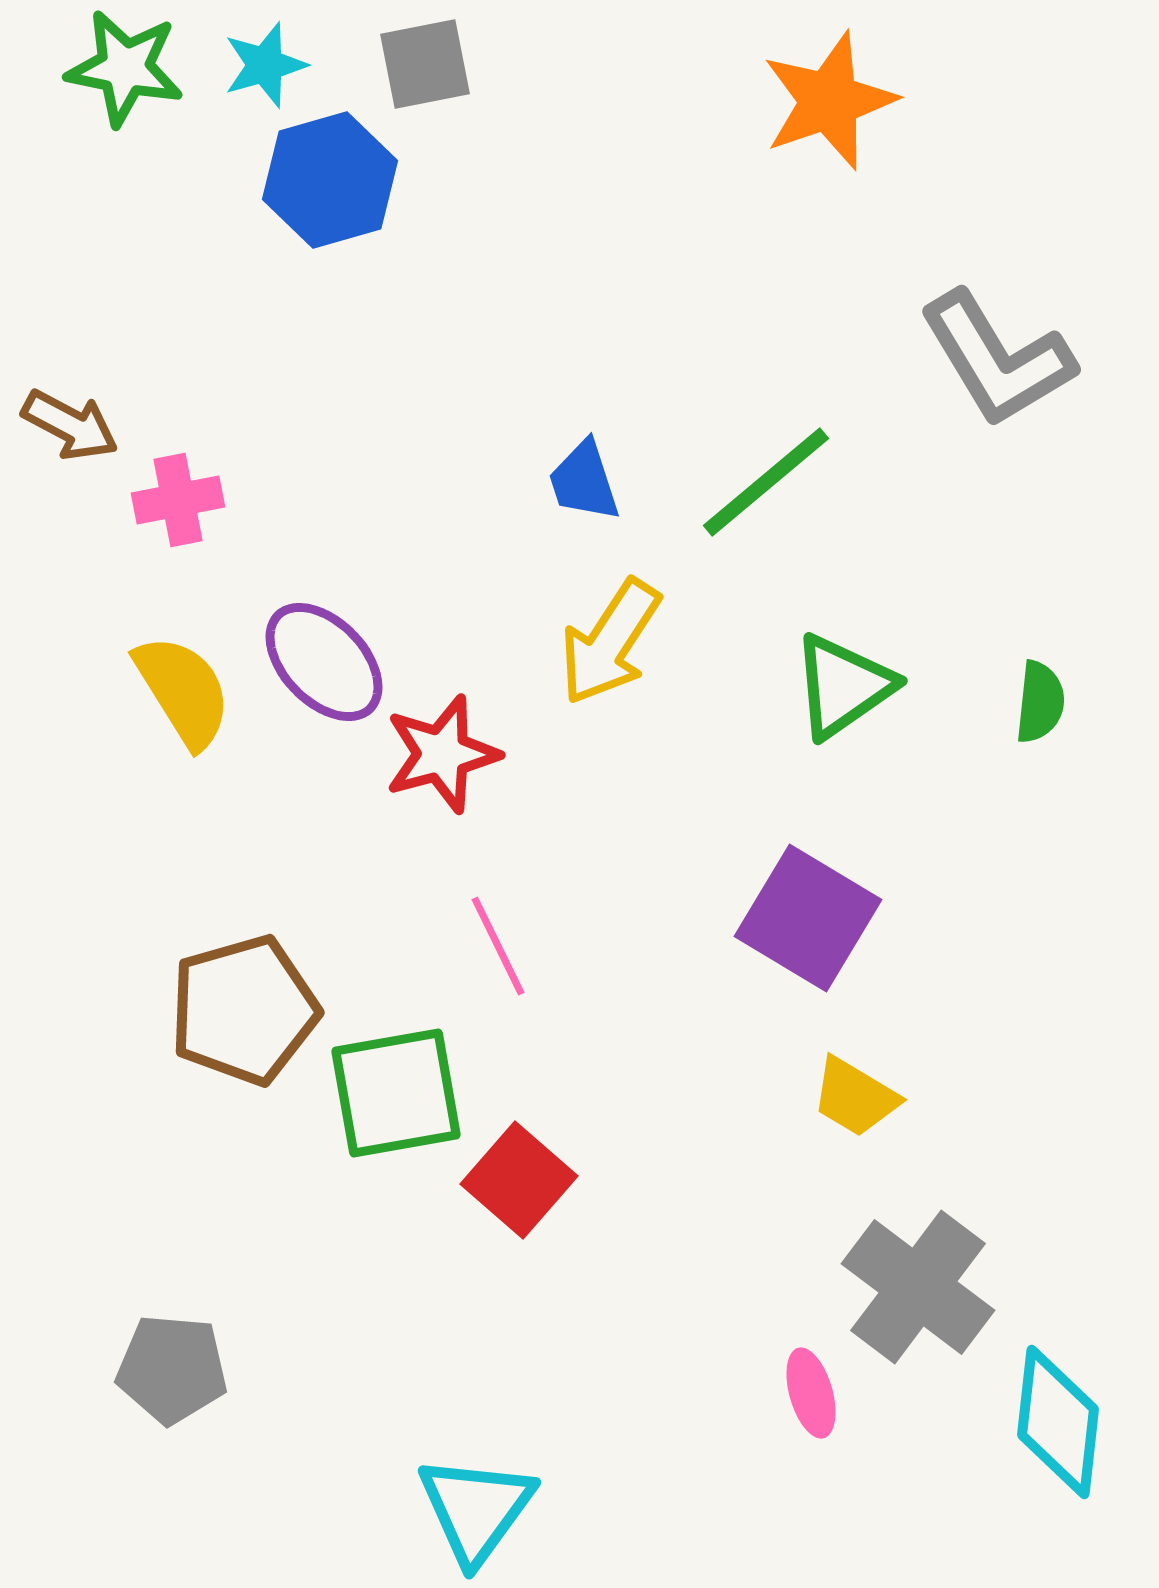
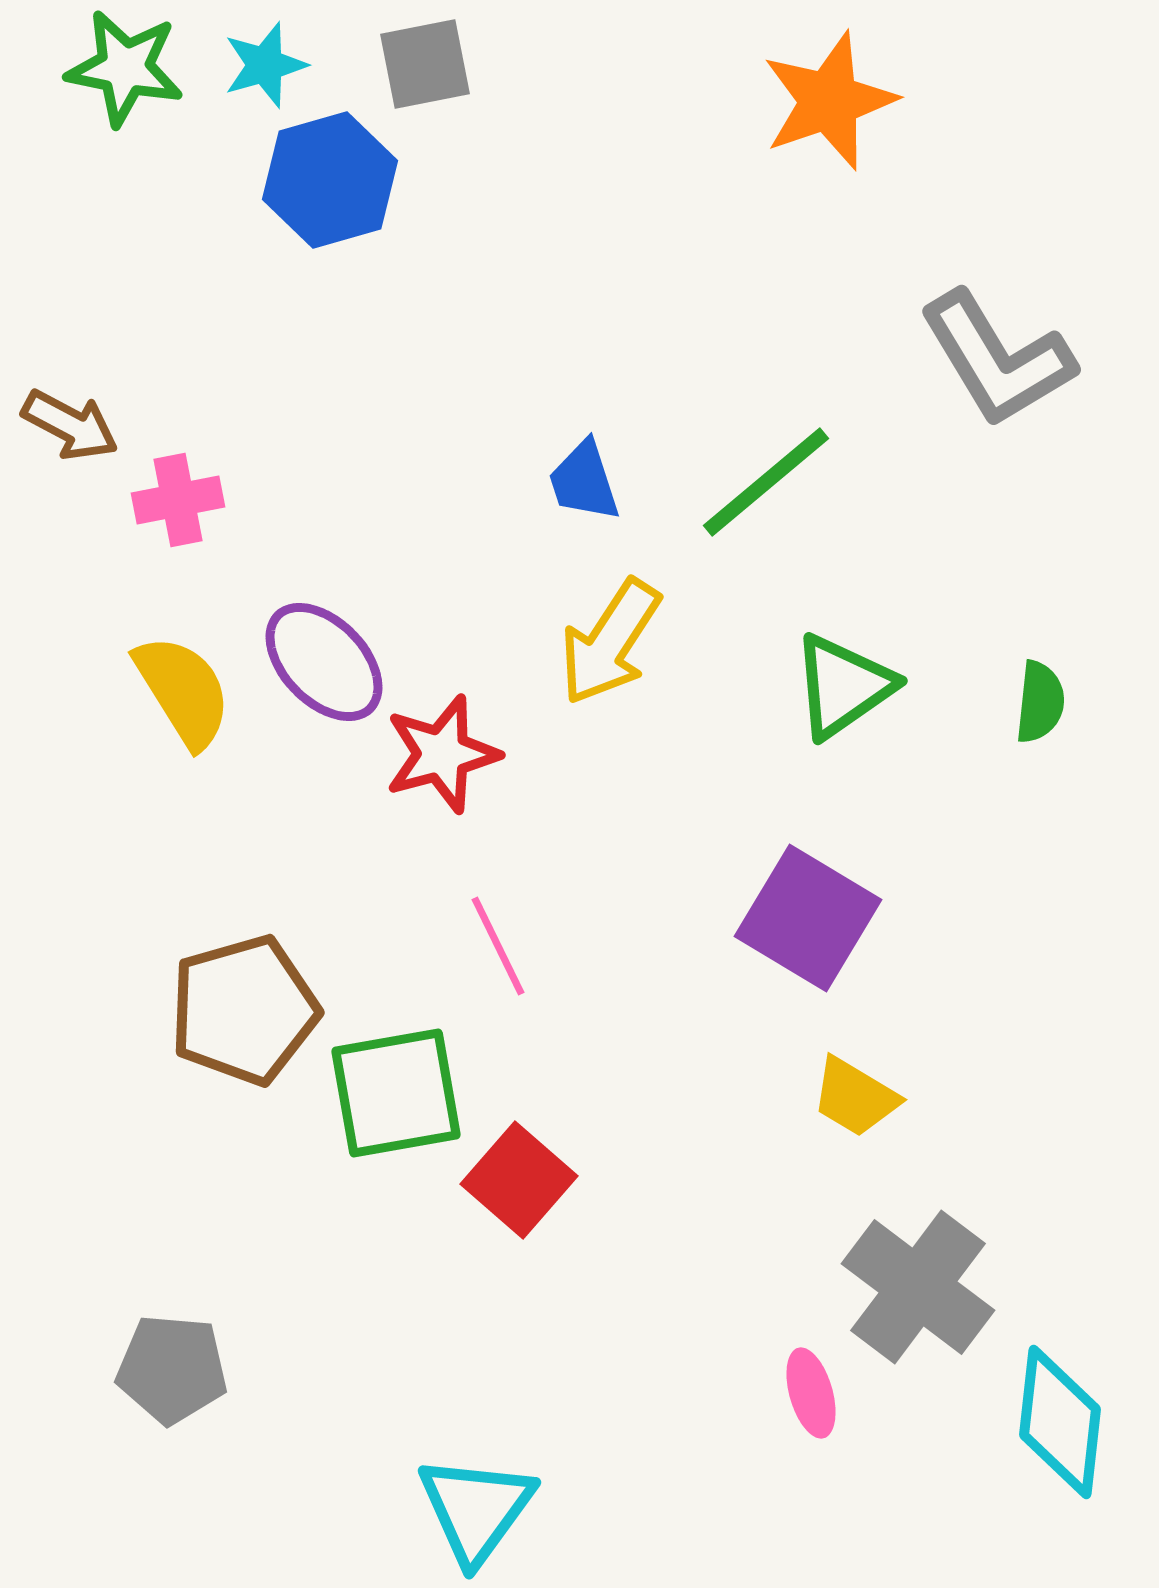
cyan diamond: moved 2 px right
